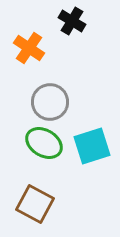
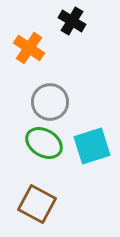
brown square: moved 2 px right
